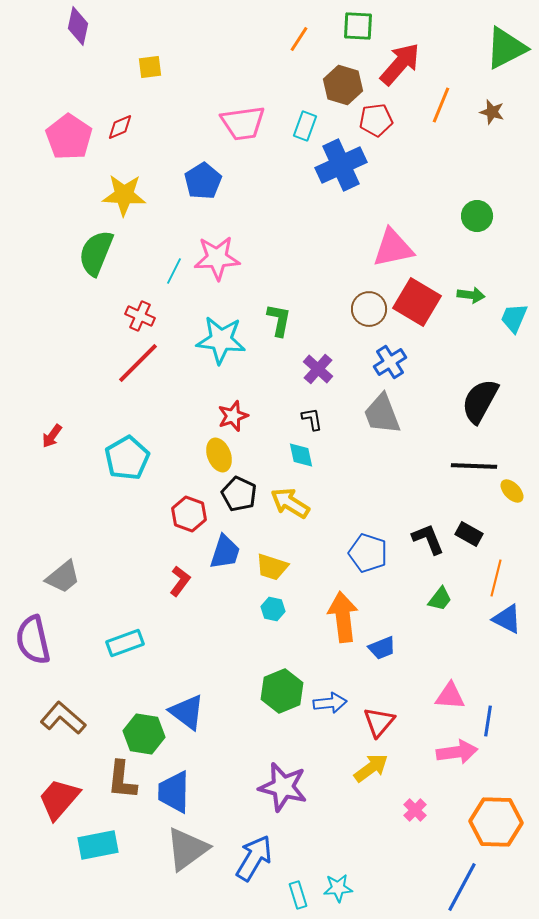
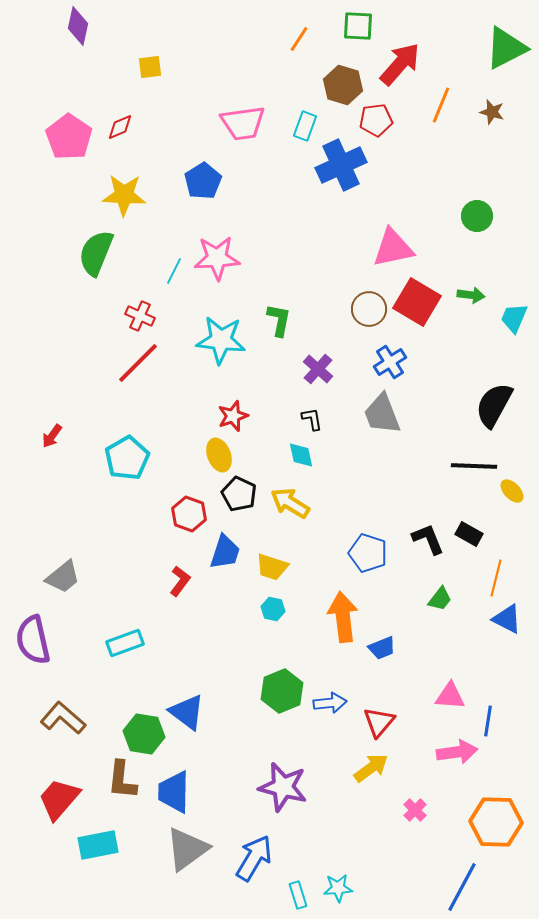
black semicircle at (480, 401): moved 14 px right, 4 px down
